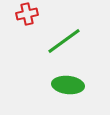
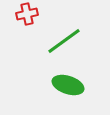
green ellipse: rotated 12 degrees clockwise
